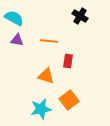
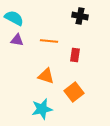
black cross: rotated 21 degrees counterclockwise
red rectangle: moved 7 px right, 6 px up
orange square: moved 5 px right, 8 px up
cyan star: moved 1 px right
